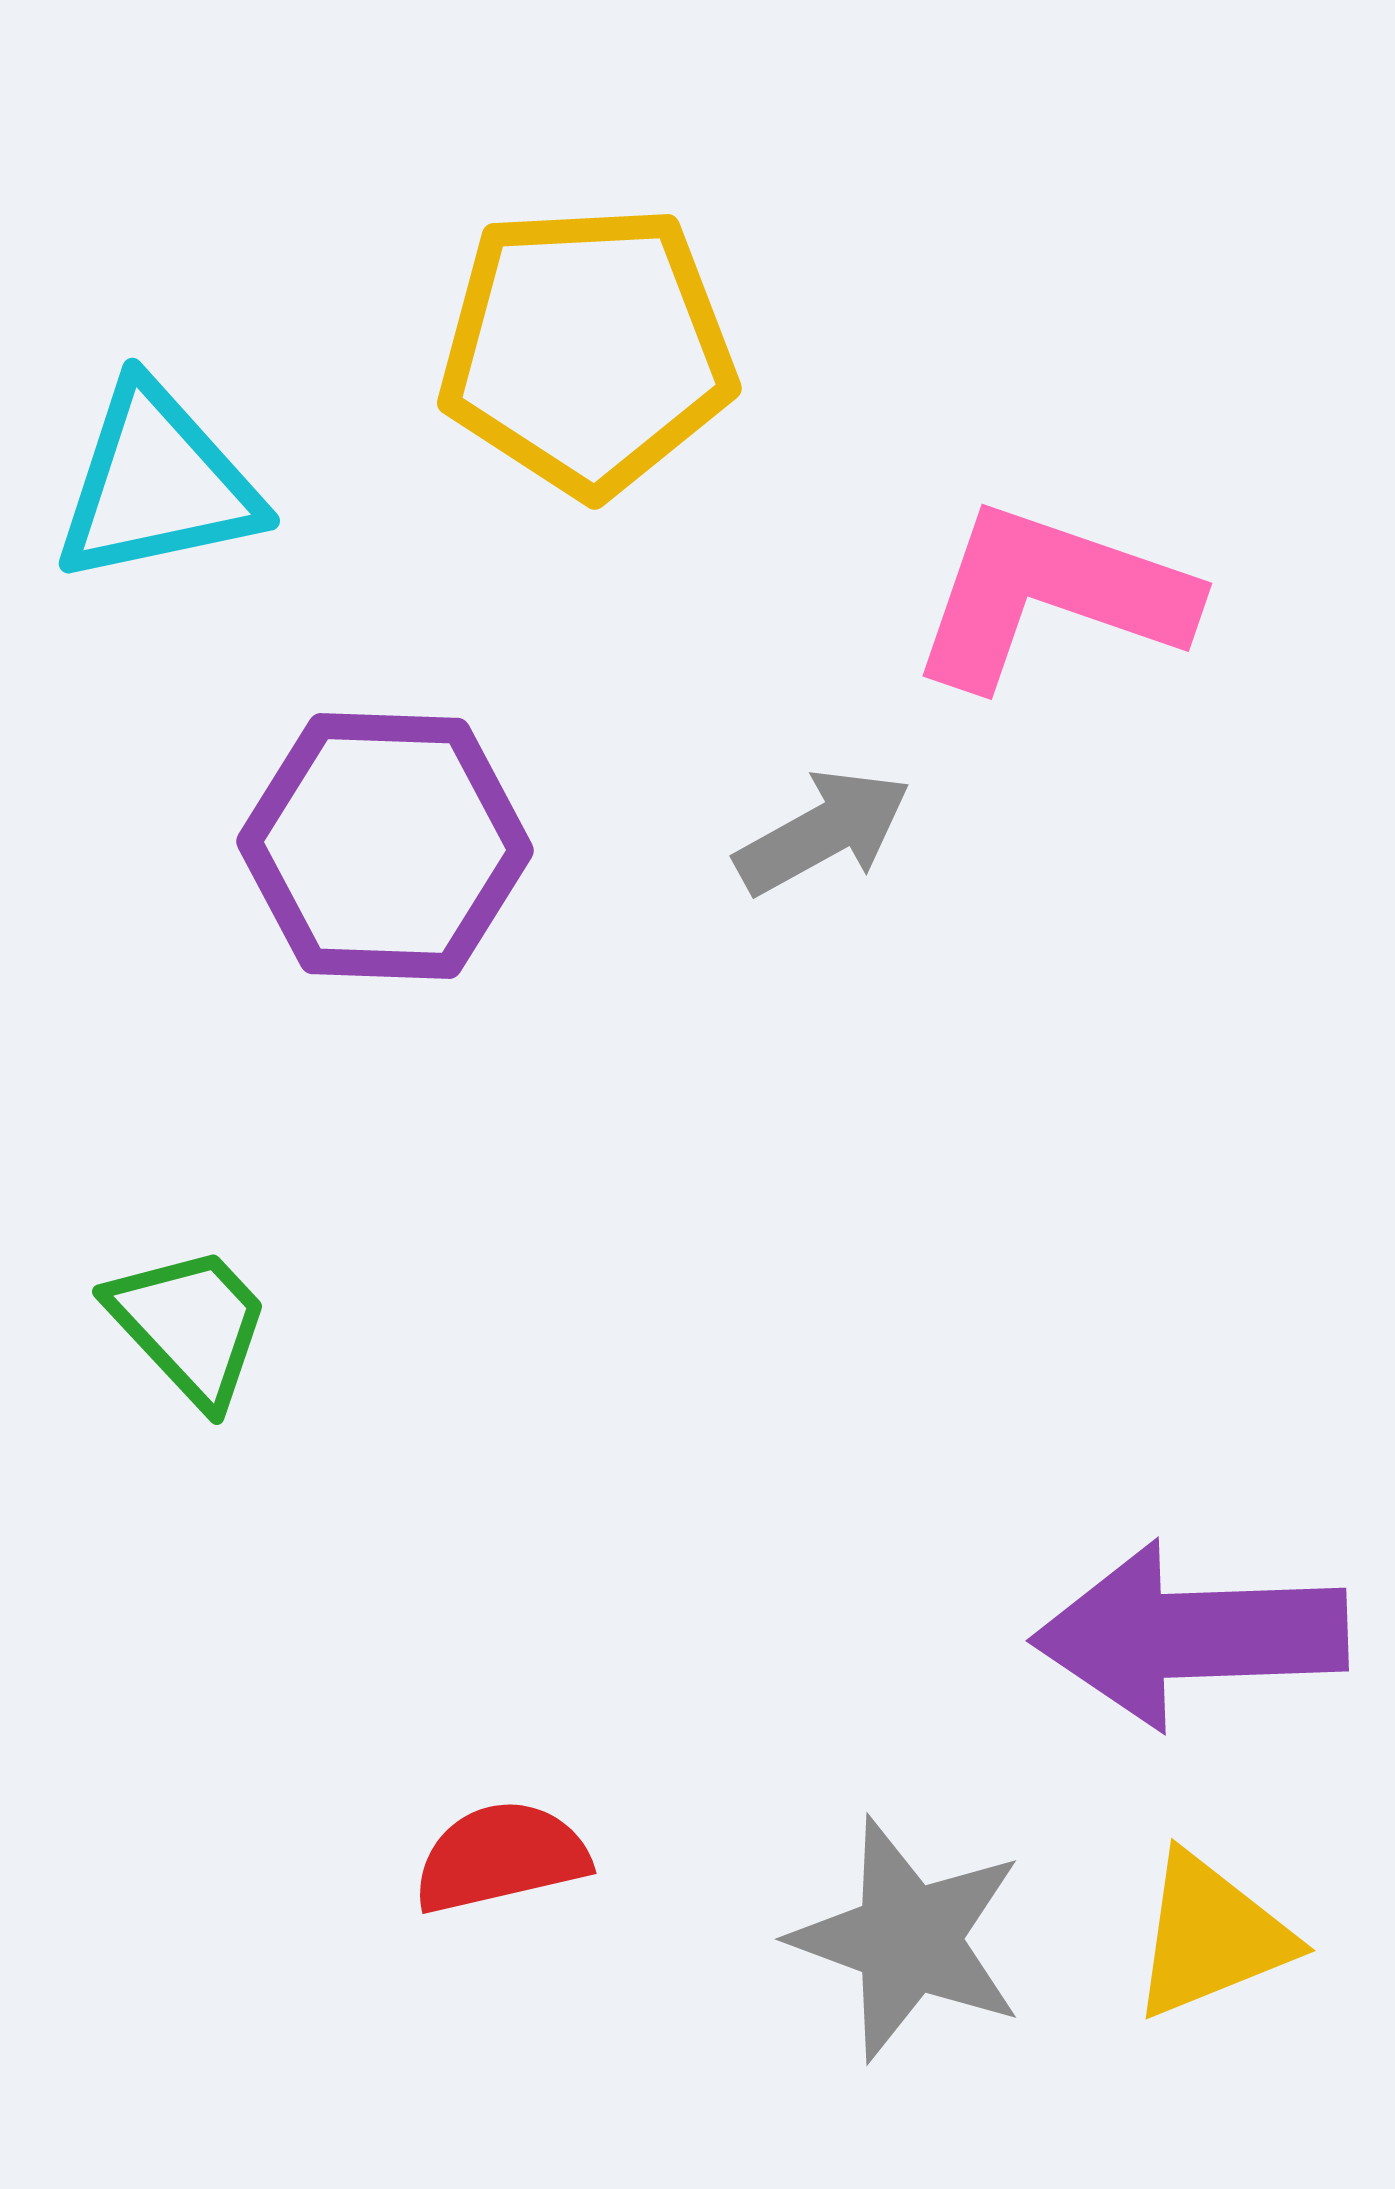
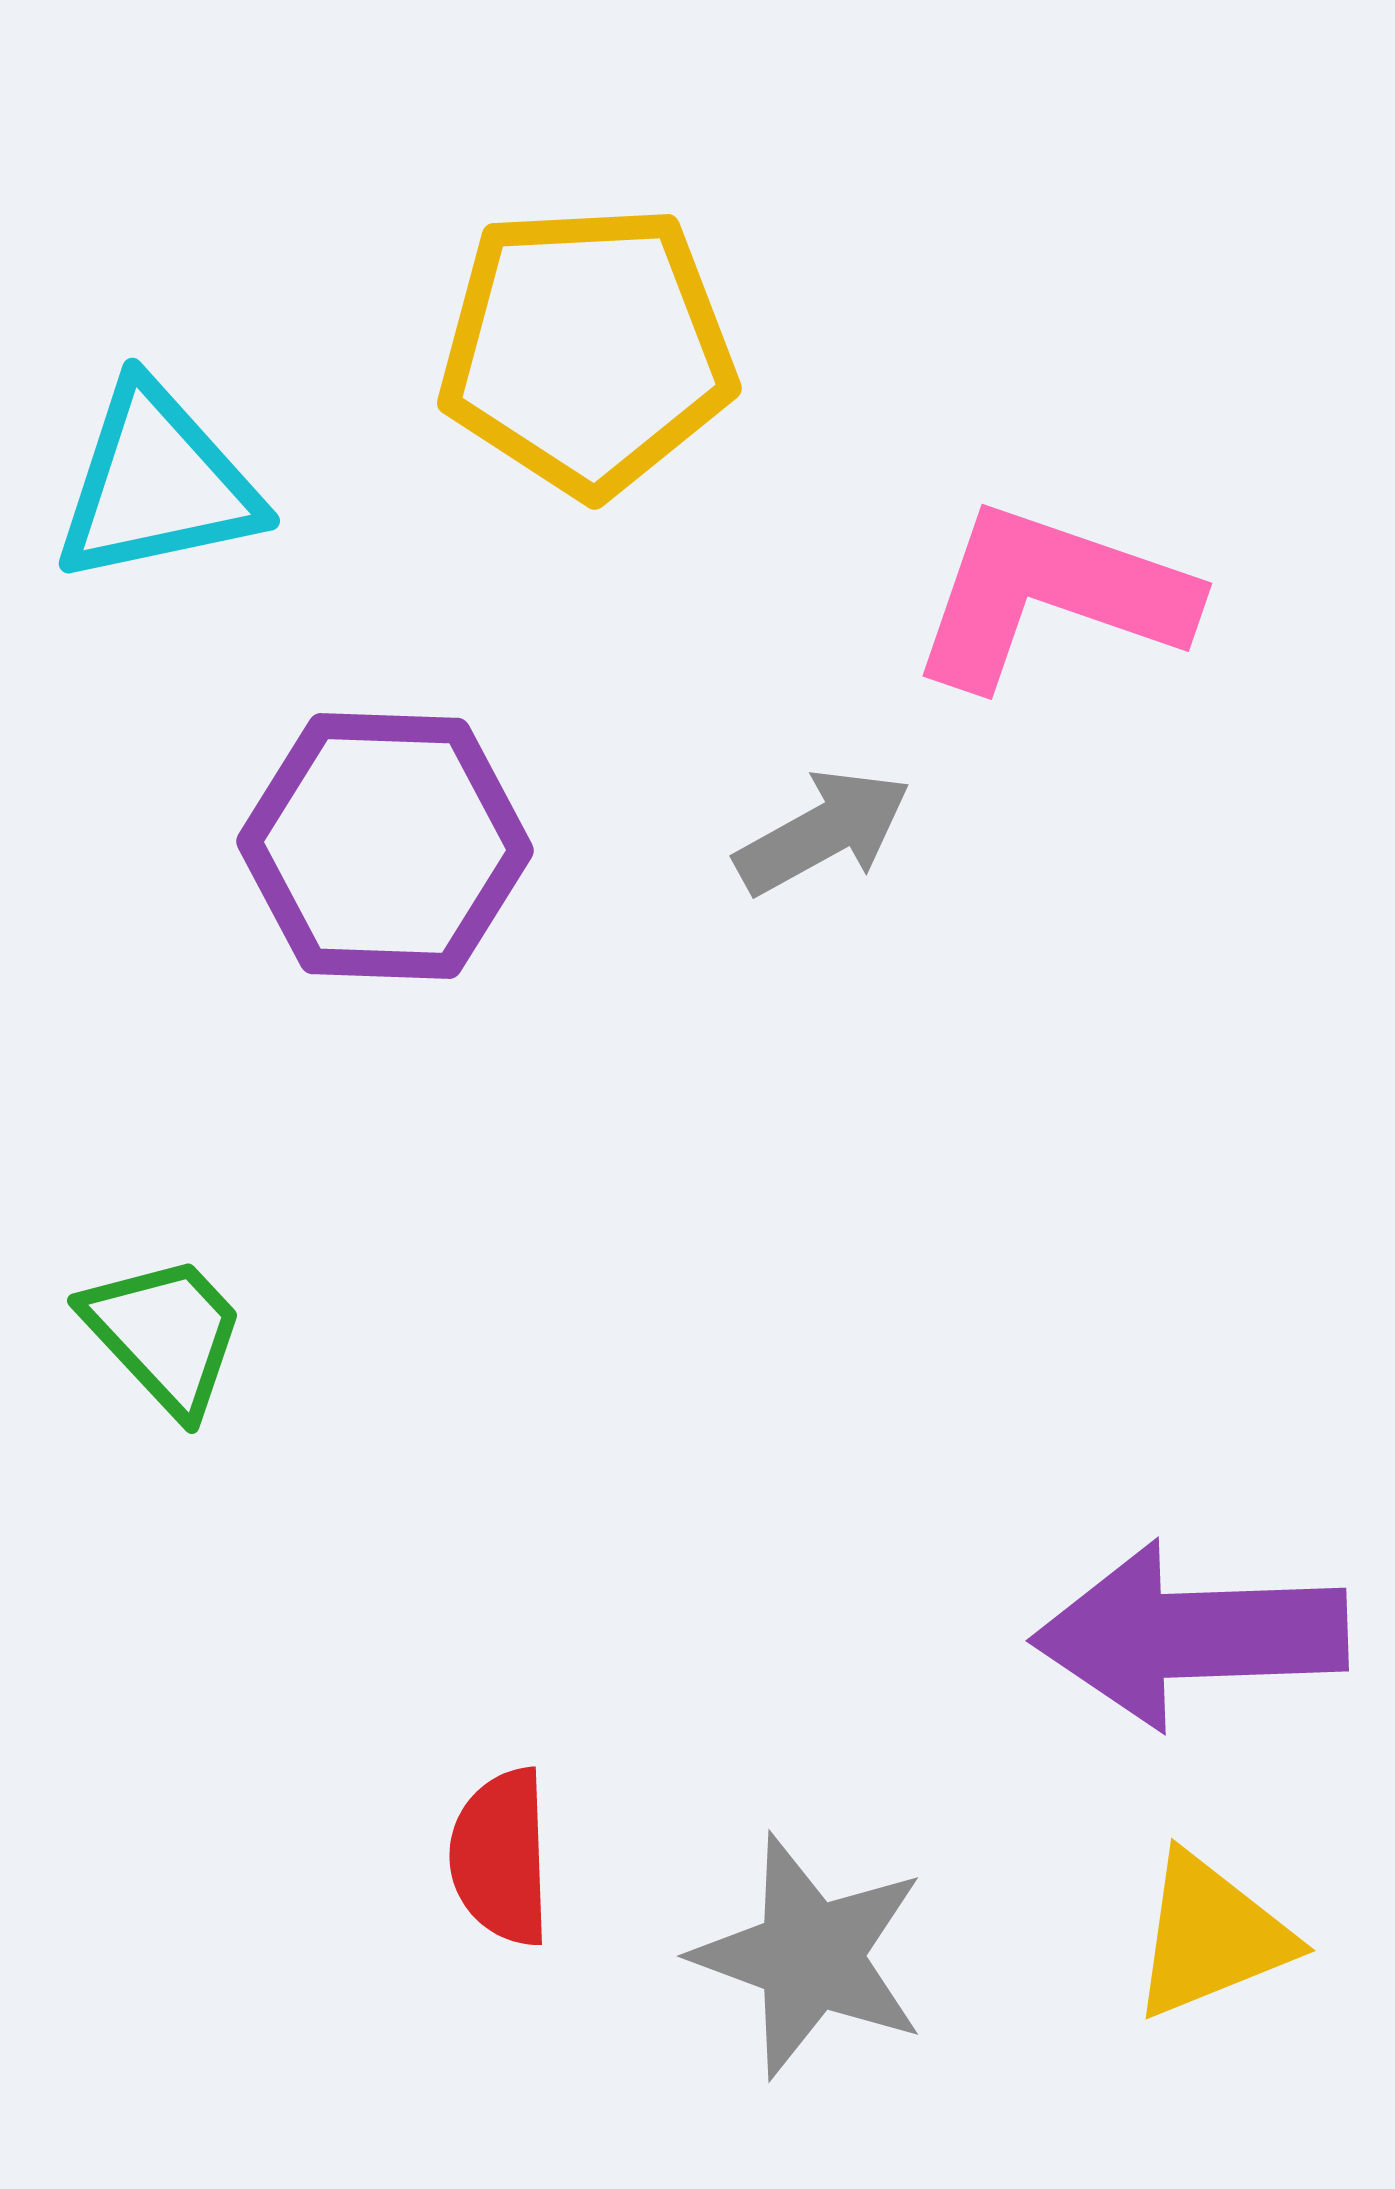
green trapezoid: moved 25 px left, 9 px down
red semicircle: rotated 79 degrees counterclockwise
gray star: moved 98 px left, 17 px down
